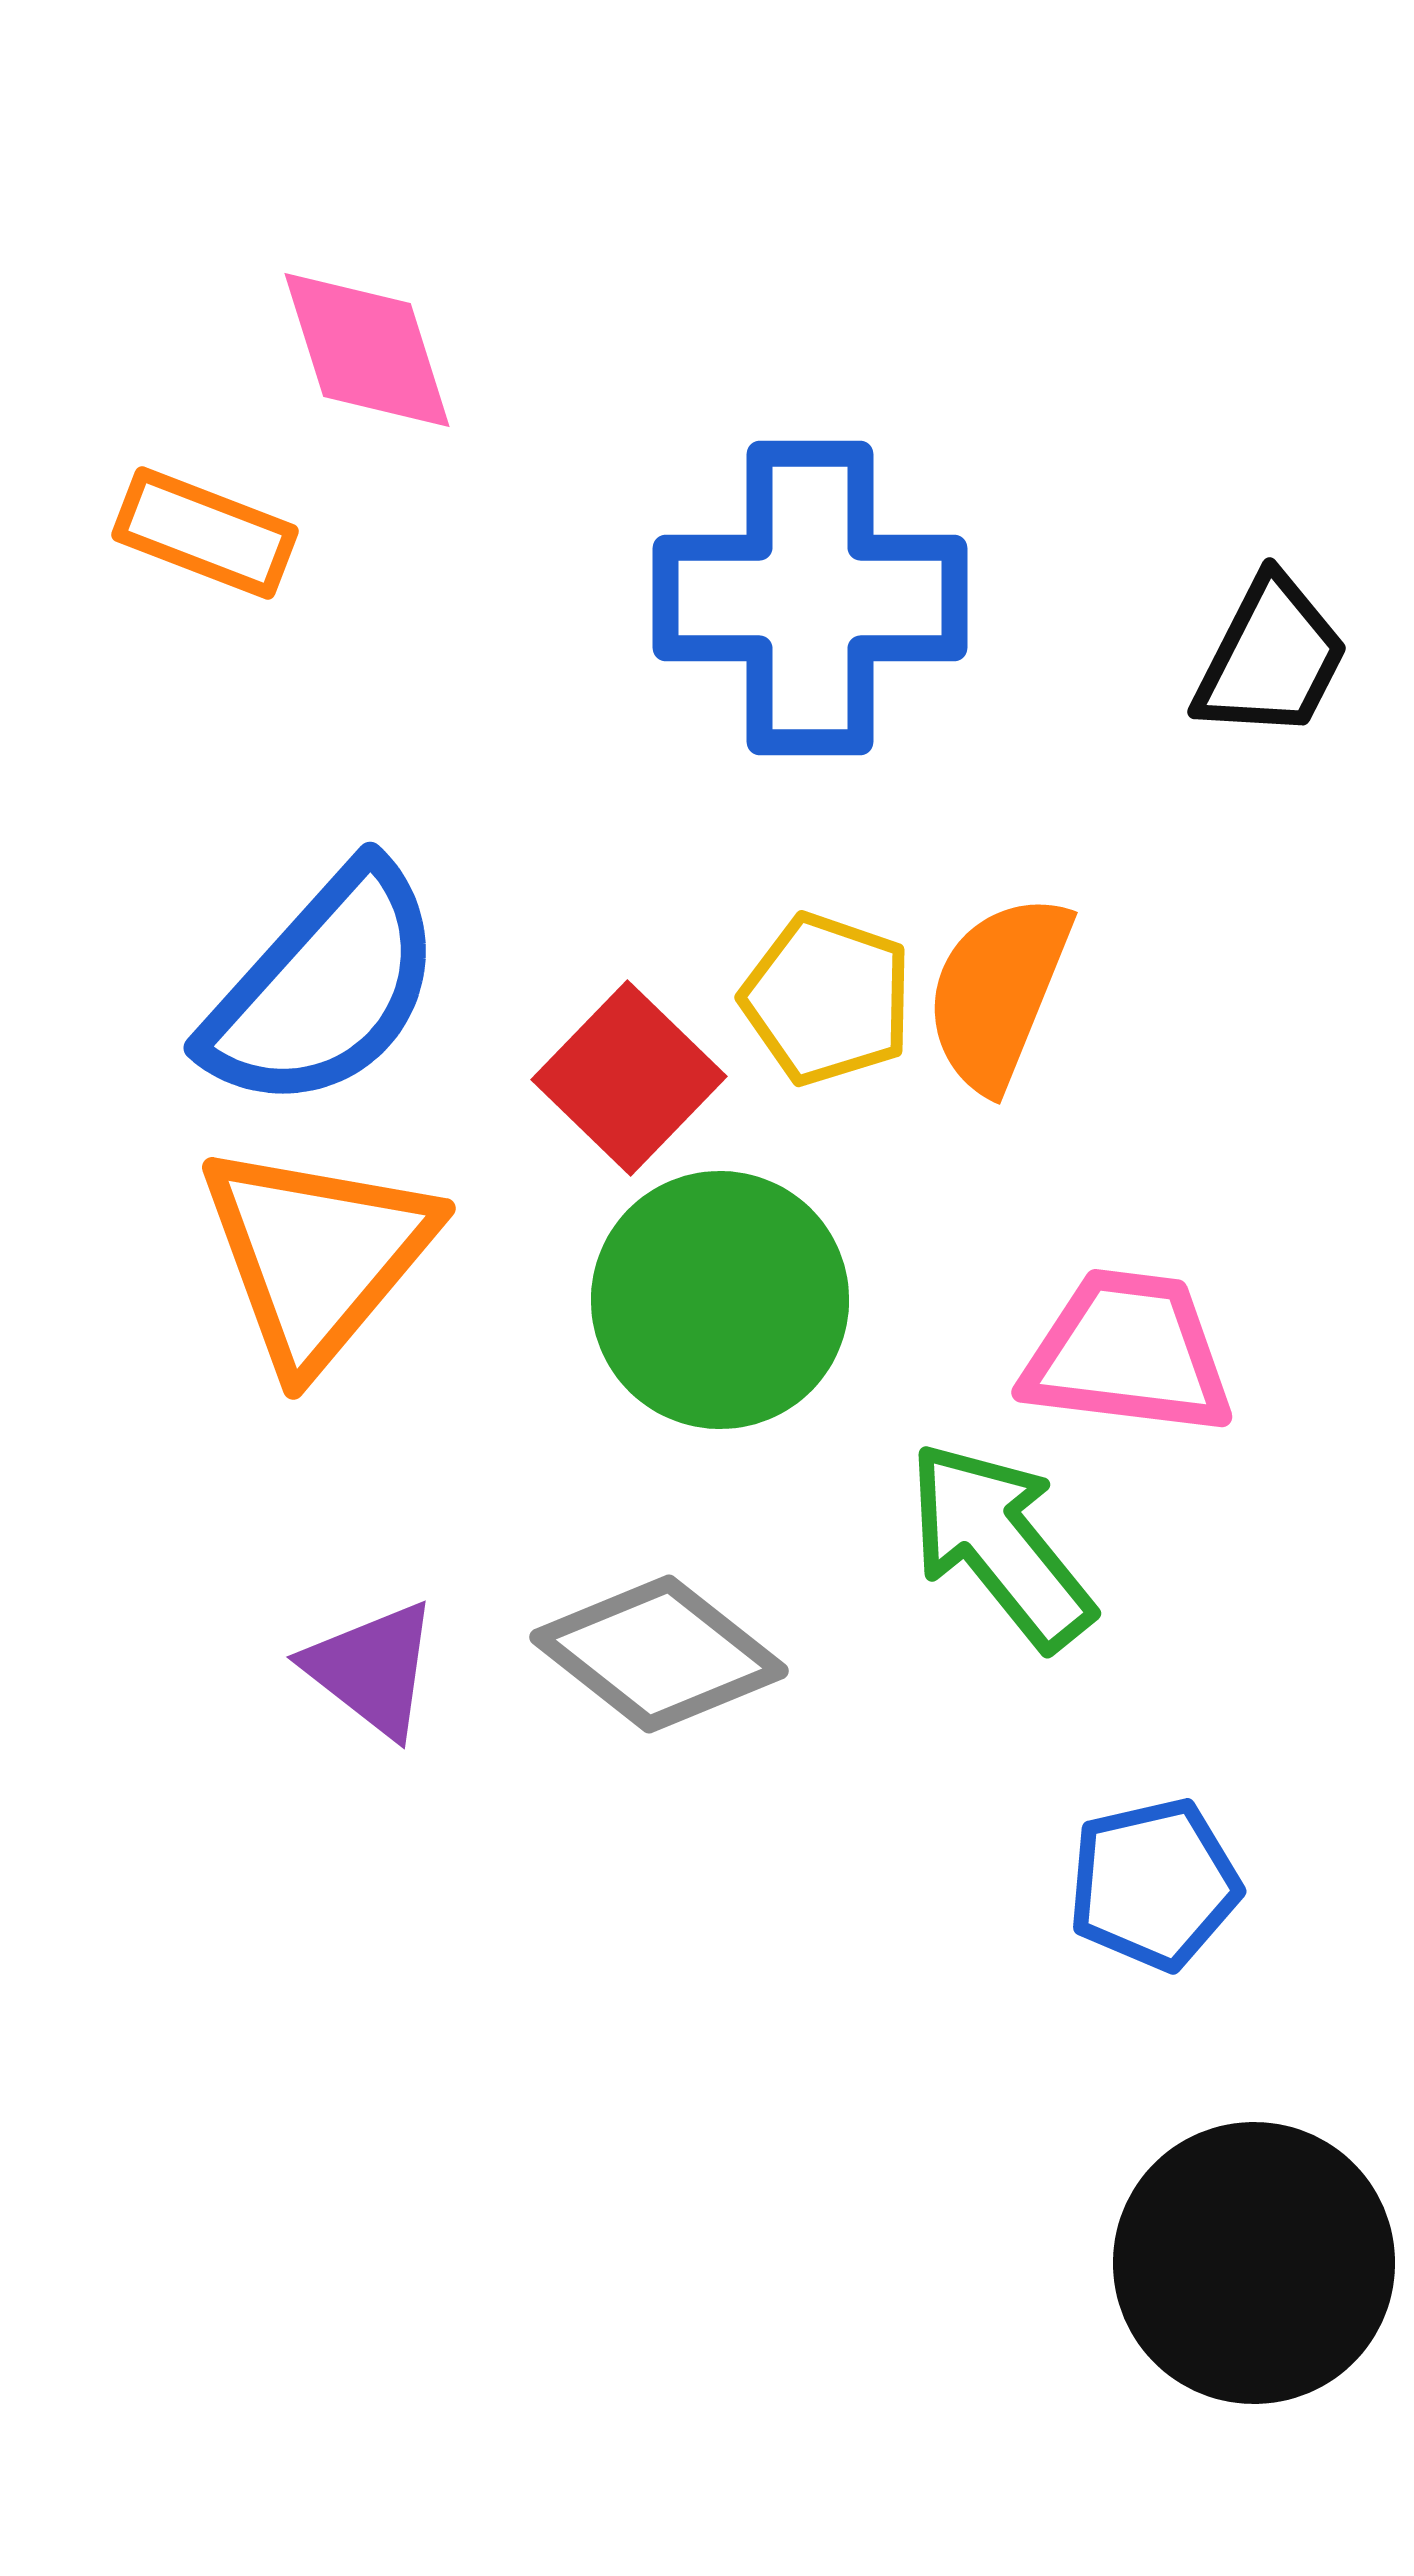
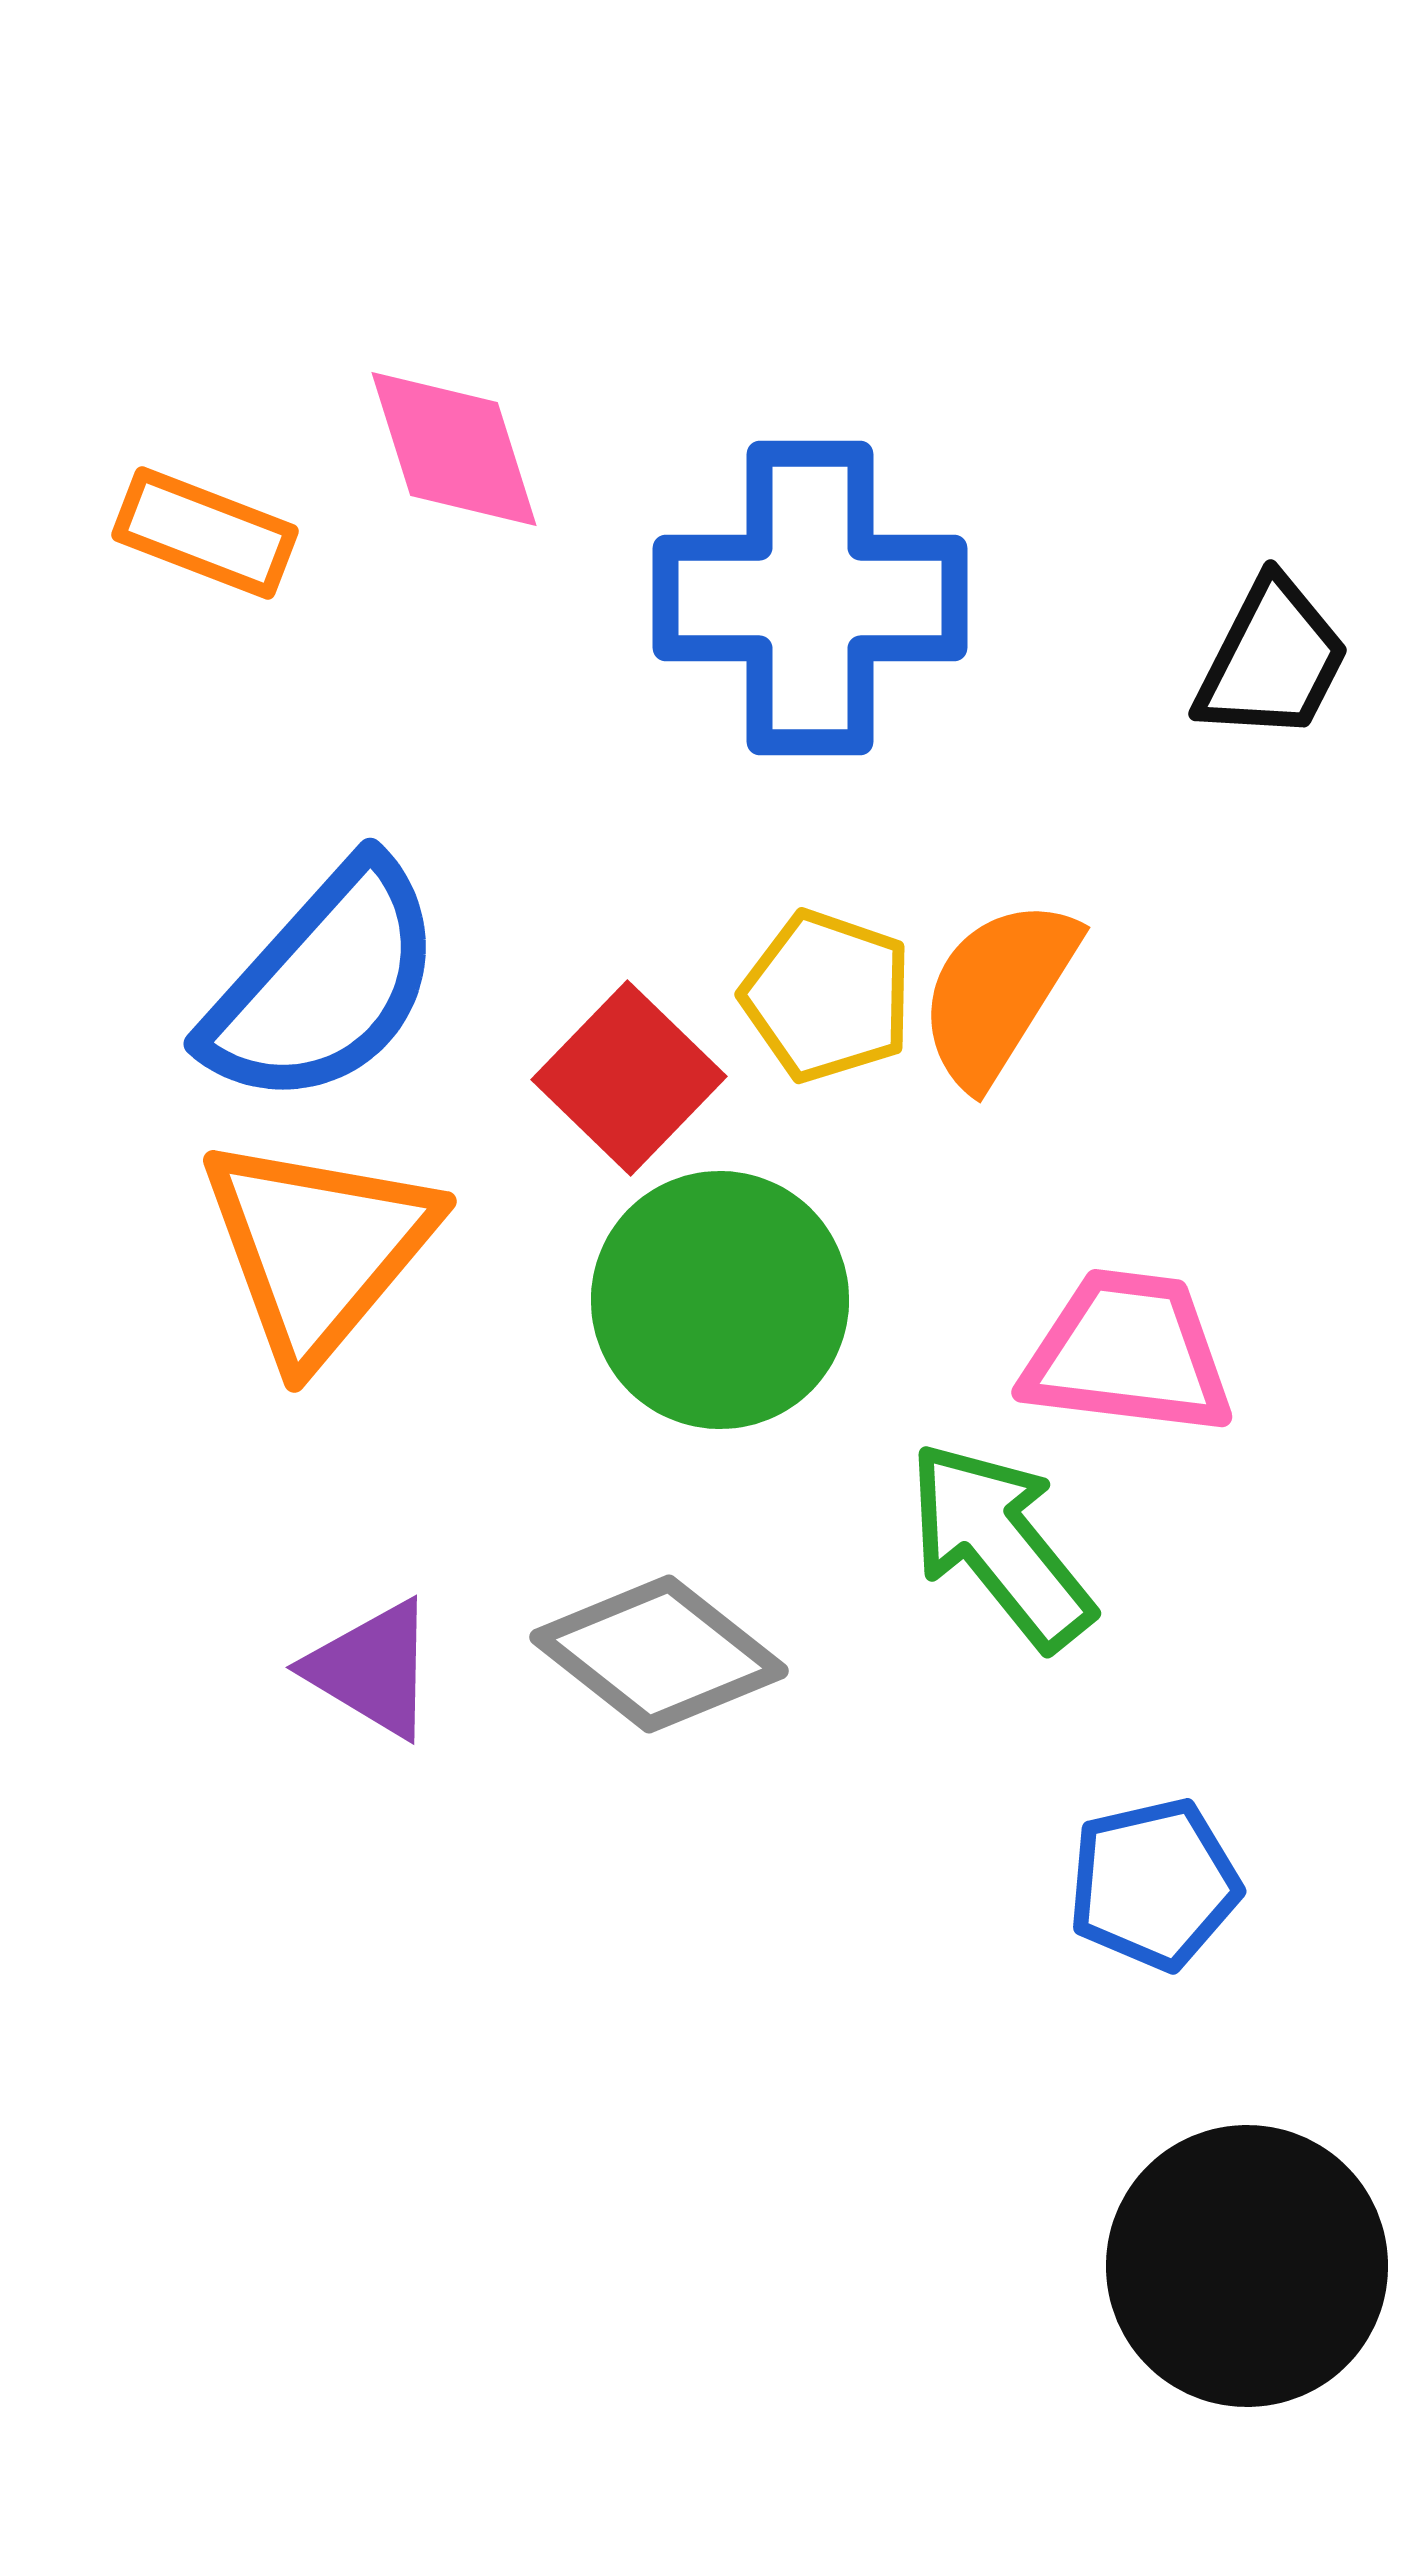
pink diamond: moved 87 px right, 99 px down
black trapezoid: moved 1 px right, 2 px down
blue semicircle: moved 4 px up
orange semicircle: rotated 10 degrees clockwise
yellow pentagon: moved 3 px up
orange triangle: moved 1 px right, 7 px up
purple triangle: rotated 7 degrees counterclockwise
black circle: moved 7 px left, 3 px down
